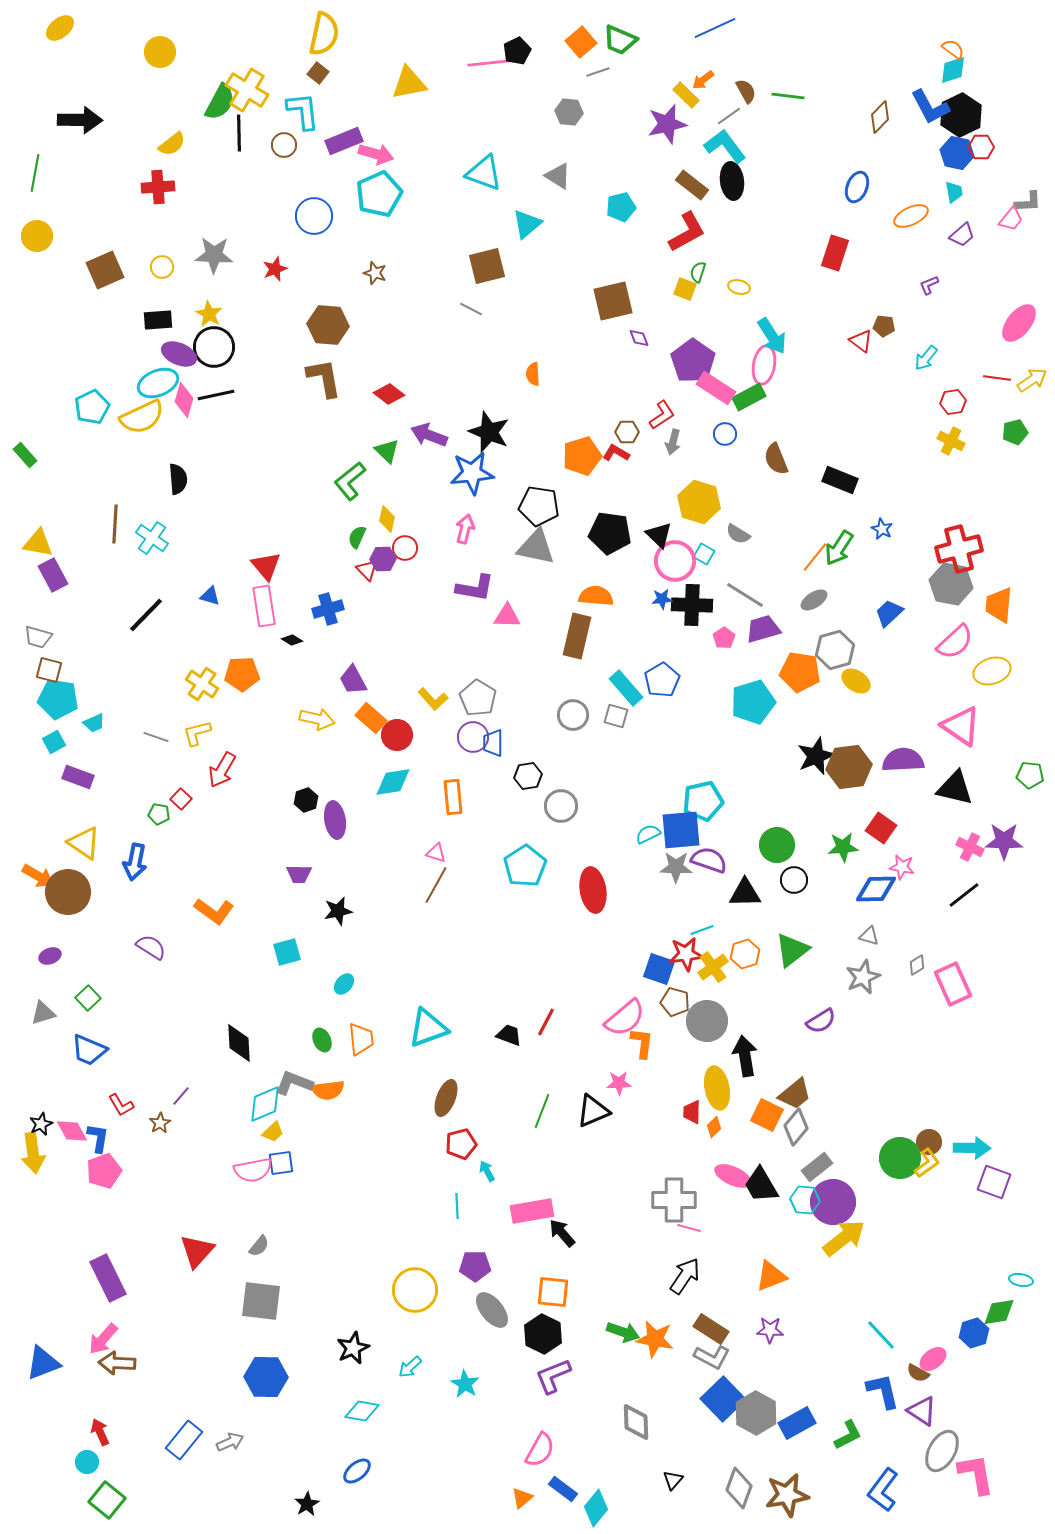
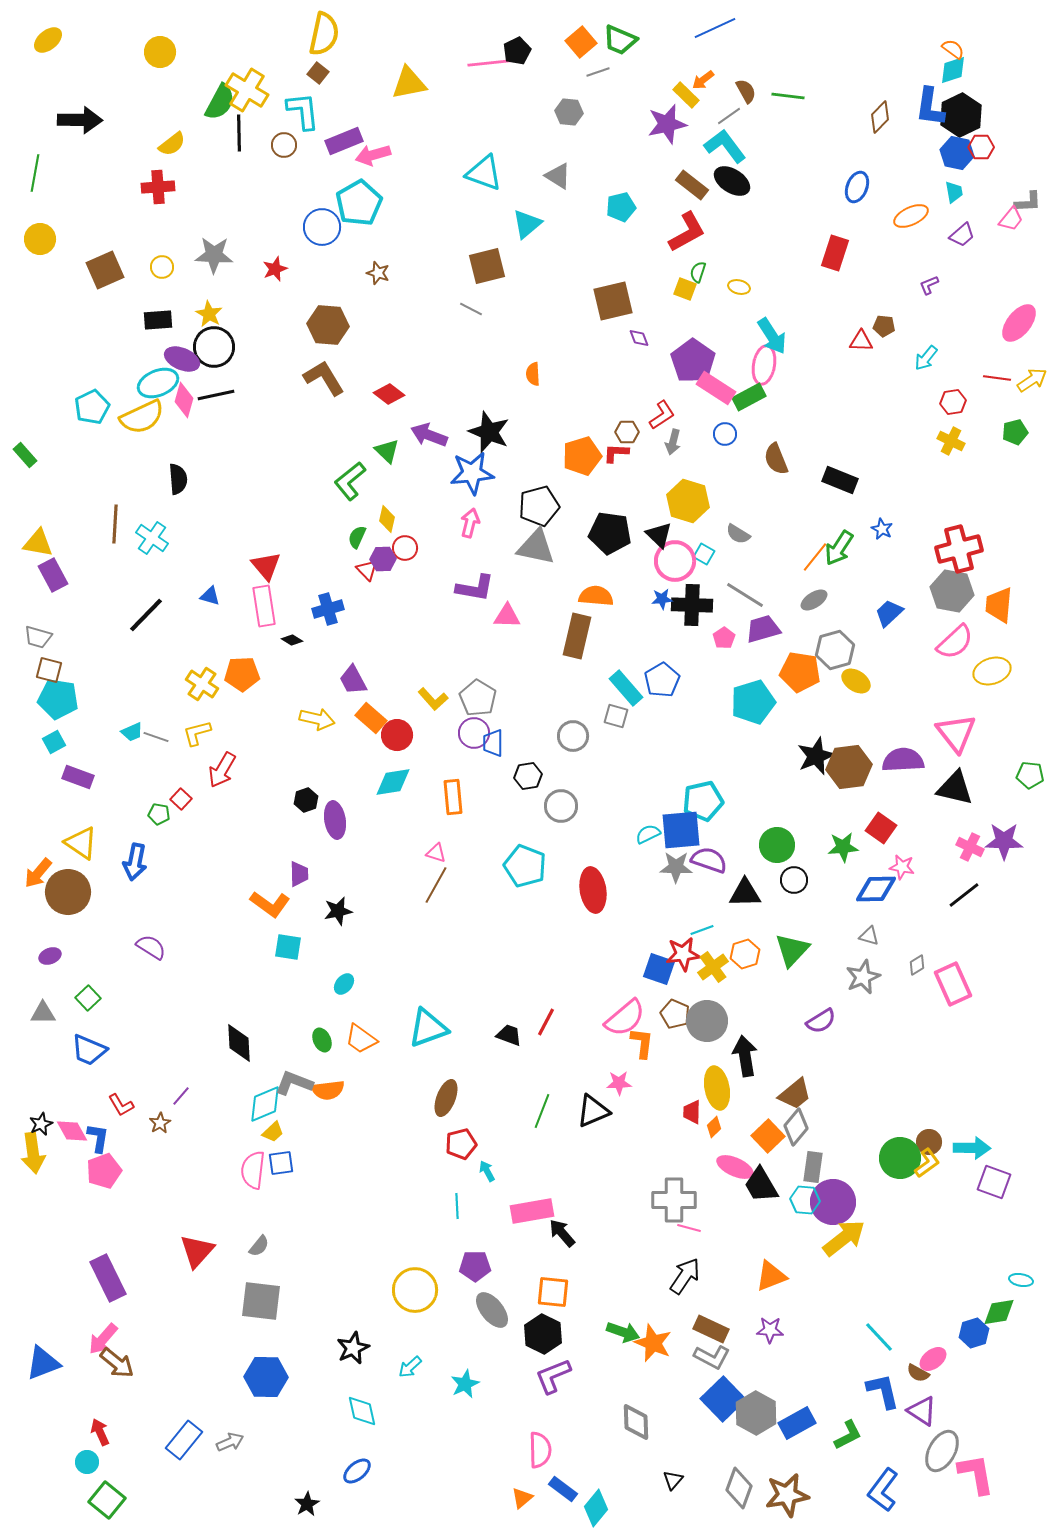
yellow ellipse at (60, 28): moved 12 px left, 12 px down
blue L-shape at (930, 107): rotated 36 degrees clockwise
pink arrow at (376, 154): moved 3 px left, 1 px down; rotated 148 degrees clockwise
black ellipse at (732, 181): rotated 51 degrees counterclockwise
cyan pentagon at (379, 194): moved 20 px left, 9 px down; rotated 6 degrees counterclockwise
blue circle at (314, 216): moved 8 px right, 11 px down
yellow circle at (37, 236): moved 3 px right, 3 px down
brown star at (375, 273): moved 3 px right
red triangle at (861, 341): rotated 35 degrees counterclockwise
purple ellipse at (179, 354): moved 3 px right, 5 px down
brown L-shape at (324, 378): rotated 21 degrees counterclockwise
red L-shape at (616, 453): rotated 28 degrees counterclockwise
yellow hexagon at (699, 502): moved 11 px left, 1 px up
black pentagon at (539, 506): rotated 24 degrees counterclockwise
pink arrow at (465, 529): moved 5 px right, 6 px up
gray hexagon at (951, 584): moved 1 px right, 7 px down
gray circle at (573, 715): moved 21 px down
cyan trapezoid at (94, 723): moved 38 px right, 9 px down
pink triangle at (961, 726): moved 5 px left, 7 px down; rotated 18 degrees clockwise
purple circle at (473, 737): moved 1 px right, 4 px up
yellow triangle at (84, 843): moved 3 px left
cyan pentagon at (525, 866): rotated 18 degrees counterclockwise
purple trapezoid at (299, 874): rotated 92 degrees counterclockwise
orange arrow at (38, 876): moved 3 px up; rotated 100 degrees clockwise
orange L-shape at (214, 911): moved 56 px right, 7 px up
green triangle at (792, 950): rotated 9 degrees counterclockwise
cyan square at (287, 952): moved 1 px right, 5 px up; rotated 24 degrees clockwise
red star at (686, 954): moved 3 px left
brown pentagon at (675, 1002): moved 12 px down; rotated 8 degrees clockwise
gray triangle at (43, 1013): rotated 16 degrees clockwise
orange trapezoid at (361, 1039): rotated 132 degrees clockwise
orange square at (767, 1115): moved 1 px right, 21 px down; rotated 20 degrees clockwise
gray rectangle at (817, 1167): moved 4 px left; rotated 44 degrees counterclockwise
pink semicircle at (253, 1170): rotated 108 degrees clockwise
pink ellipse at (733, 1176): moved 2 px right, 9 px up
brown rectangle at (711, 1329): rotated 8 degrees counterclockwise
cyan line at (881, 1335): moved 2 px left, 2 px down
orange star at (655, 1339): moved 2 px left, 4 px down; rotated 12 degrees clockwise
brown arrow at (117, 1363): rotated 144 degrees counterclockwise
cyan star at (465, 1384): rotated 16 degrees clockwise
cyan diamond at (362, 1411): rotated 68 degrees clockwise
pink semicircle at (540, 1450): rotated 30 degrees counterclockwise
